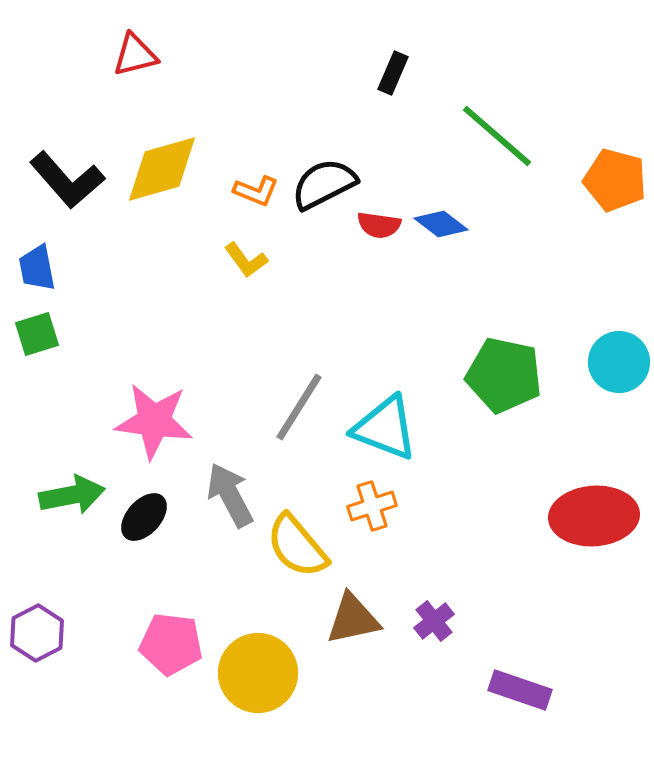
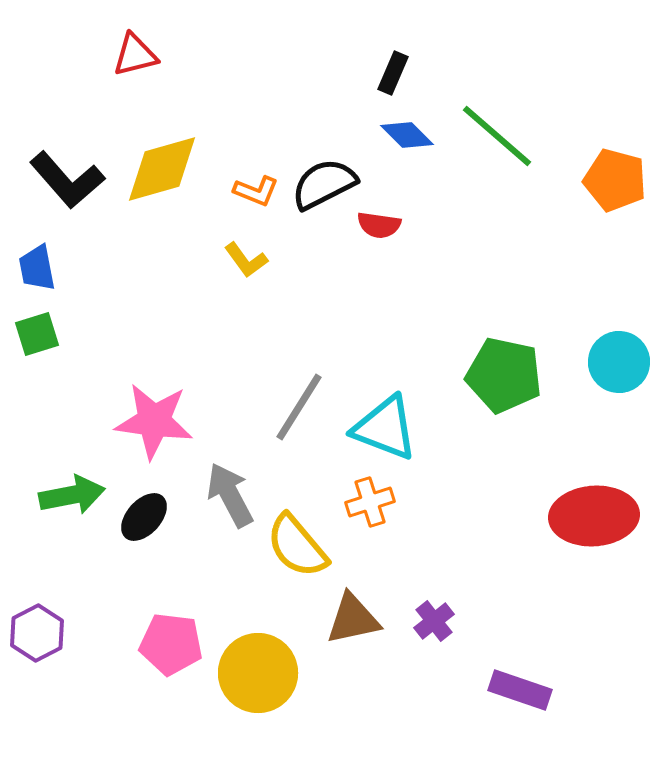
blue diamond: moved 34 px left, 89 px up; rotated 8 degrees clockwise
orange cross: moved 2 px left, 4 px up
